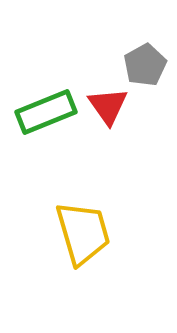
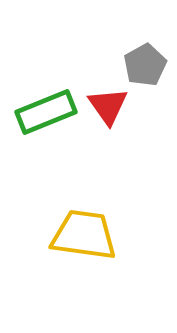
yellow trapezoid: moved 1 px right, 2 px down; rotated 66 degrees counterclockwise
